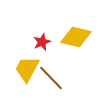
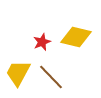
yellow trapezoid: moved 9 px left, 4 px down
brown line: moved 1 px up
